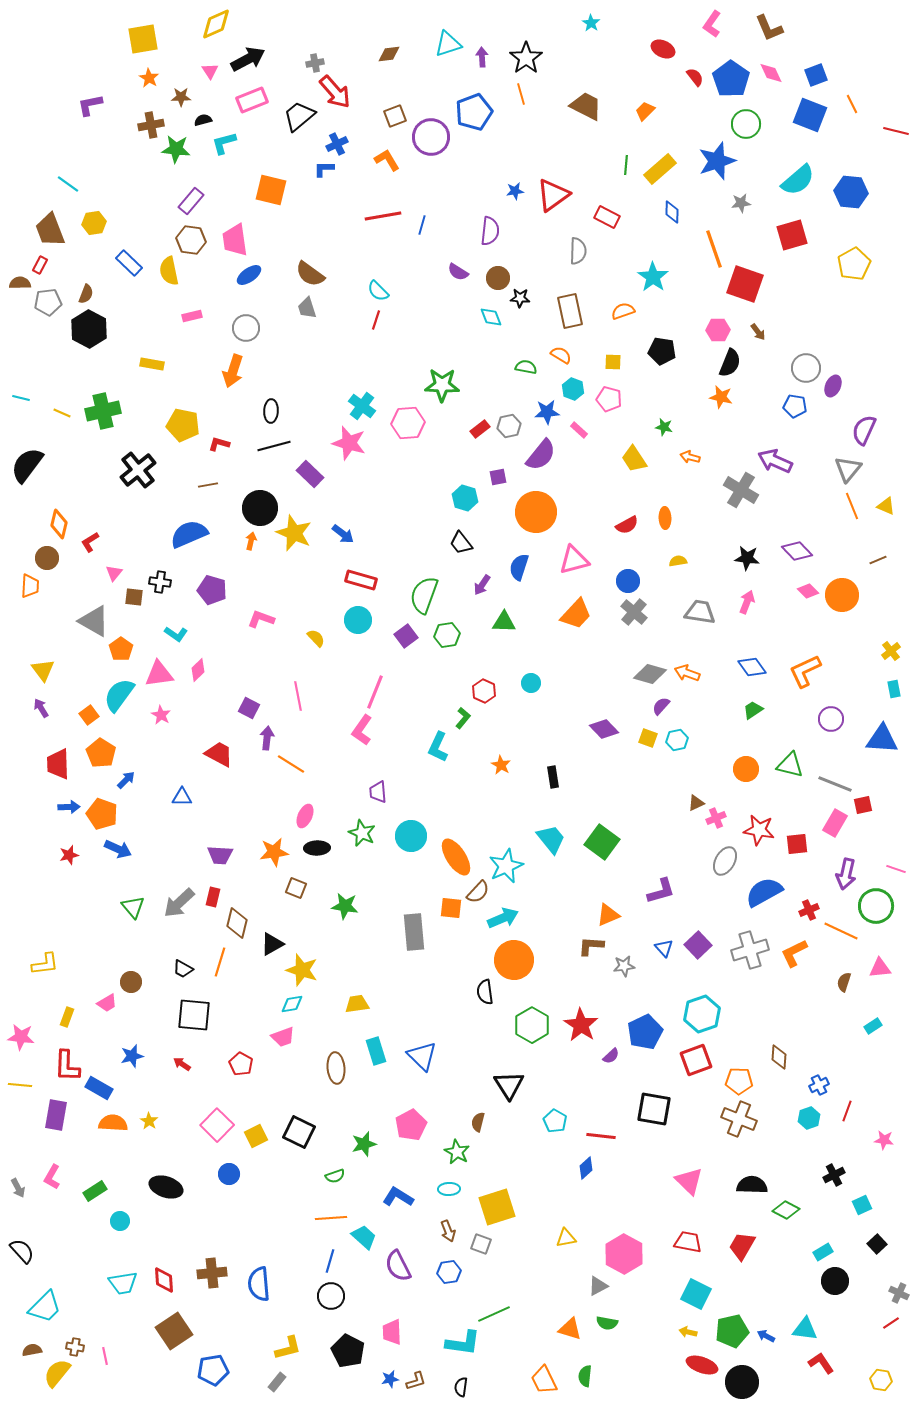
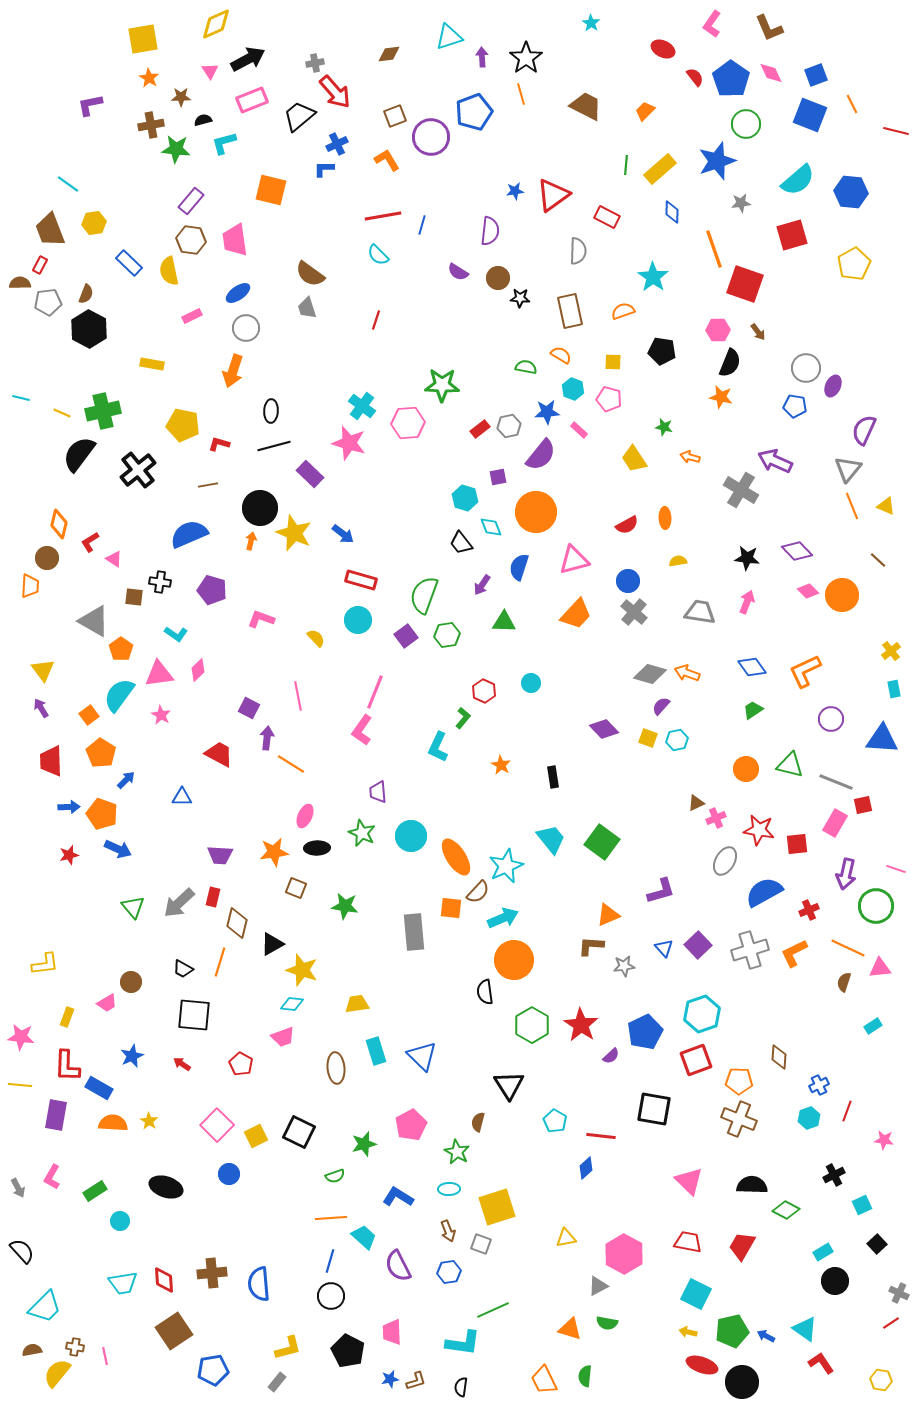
cyan triangle at (448, 44): moved 1 px right, 7 px up
blue ellipse at (249, 275): moved 11 px left, 18 px down
cyan semicircle at (378, 291): moved 36 px up
pink rectangle at (192, 316): rotated 12 degrees counterclockwise
cyan diamond at (491, 317): moved 210 px down
black semicircle at (27, 465): moved 52 px right, 11 px up
brown line at (878, 560): rotated 66 degrees clockwise
pink triangle at (114, 573): moved 14 px up; rotated 36 degrees counterclockwise
red trapezoid at (58, 764): moved 7 px left, 3 px up
gray line at (835, 784): moved 1 px right, 2 px up
orange line at (841, 931): moved 7 px right, 17 px down
cyan diamond at (292, 1004): rotated 15 degrees clockwise
blue star at (132, 1056): rotated 10 degrees counterclockwise
green line at (494, 1314): moved 1 px left, 4 px up
cyan triangle at (805, 1329): rotated 28 degrees clockwise
